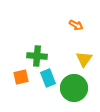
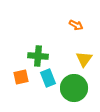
green cross: moved 1 px right
